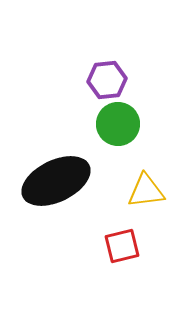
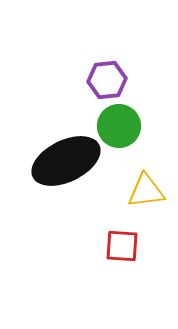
green circle: moved 1 px right, 2 px down
black ellipse: moved 10 px right, 20 px up
red square: rotated 18 degrees clockwise
